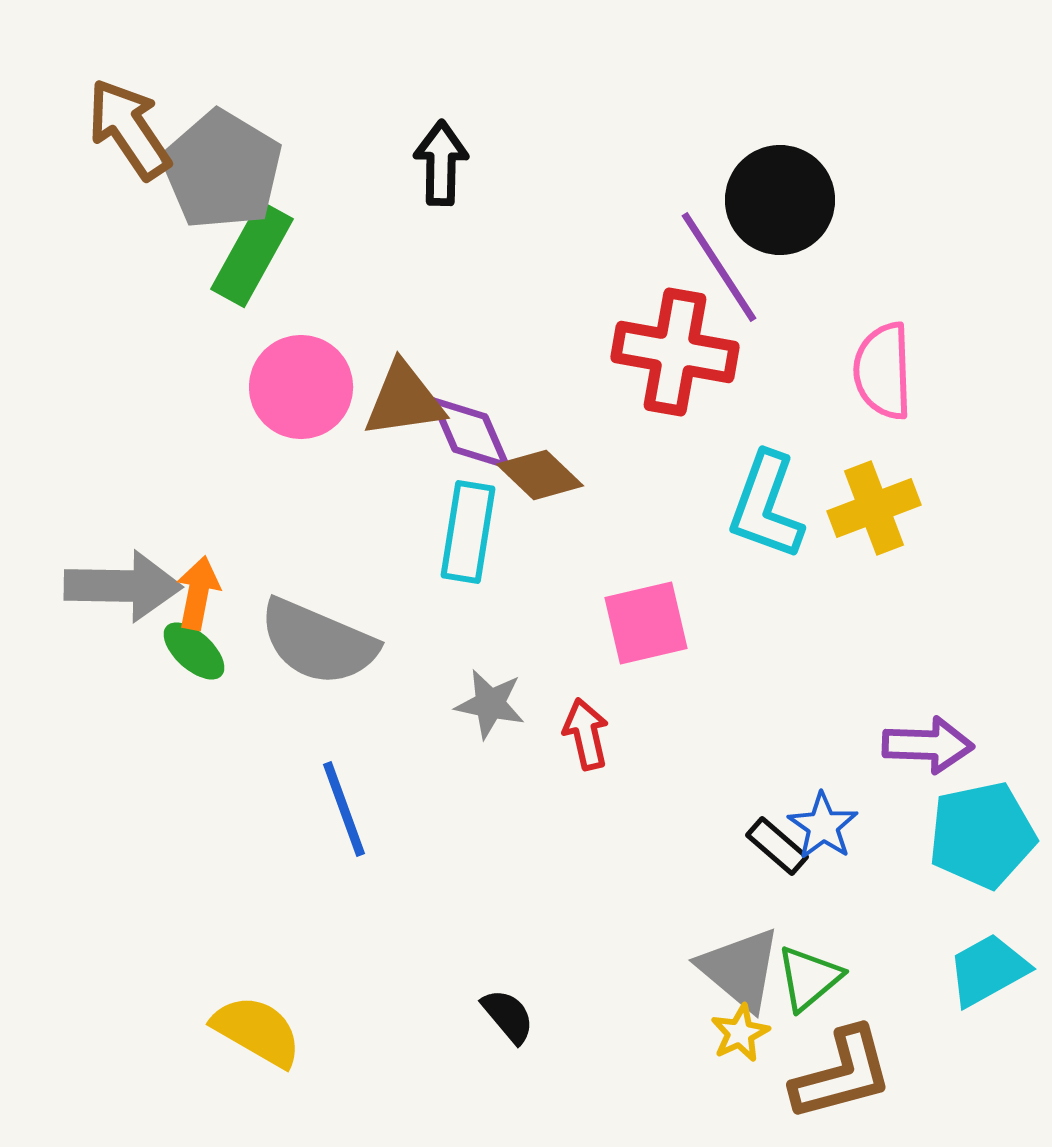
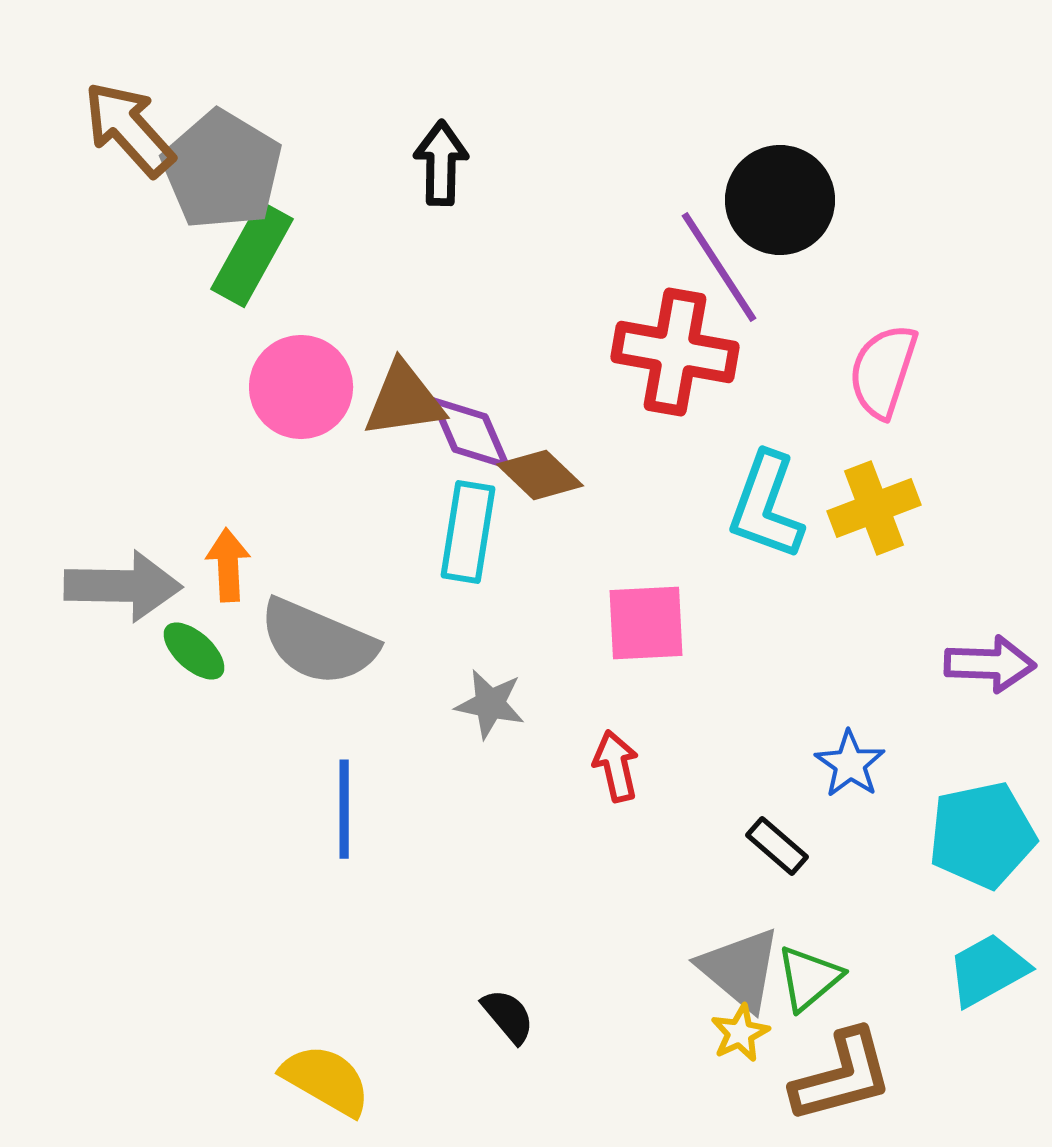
brown arrow: rotated 8 degrees counterclockwise
pink semicircle: rotated 20 degrees clockwise
orange arrow: moved 30 px right, 28 px up; rotated 14 degrees counterclockwise
pink square: rotated 10 degrees clockwise
red arrow: moved 30 px right, 32 px down
purple arrow: moved 62 px right, 81 px up
blue line: rotated 20 degrees clockwise
blue star: moved 27 px right, 62 px up
yellow semicircle: moved 69 px right, 49 px down
brown L-shape: moved 2 px down
